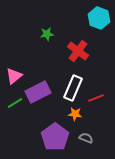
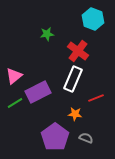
cyan hexagon: moved 6 px left, 1 px down
white rectangle: moved 9 px up
